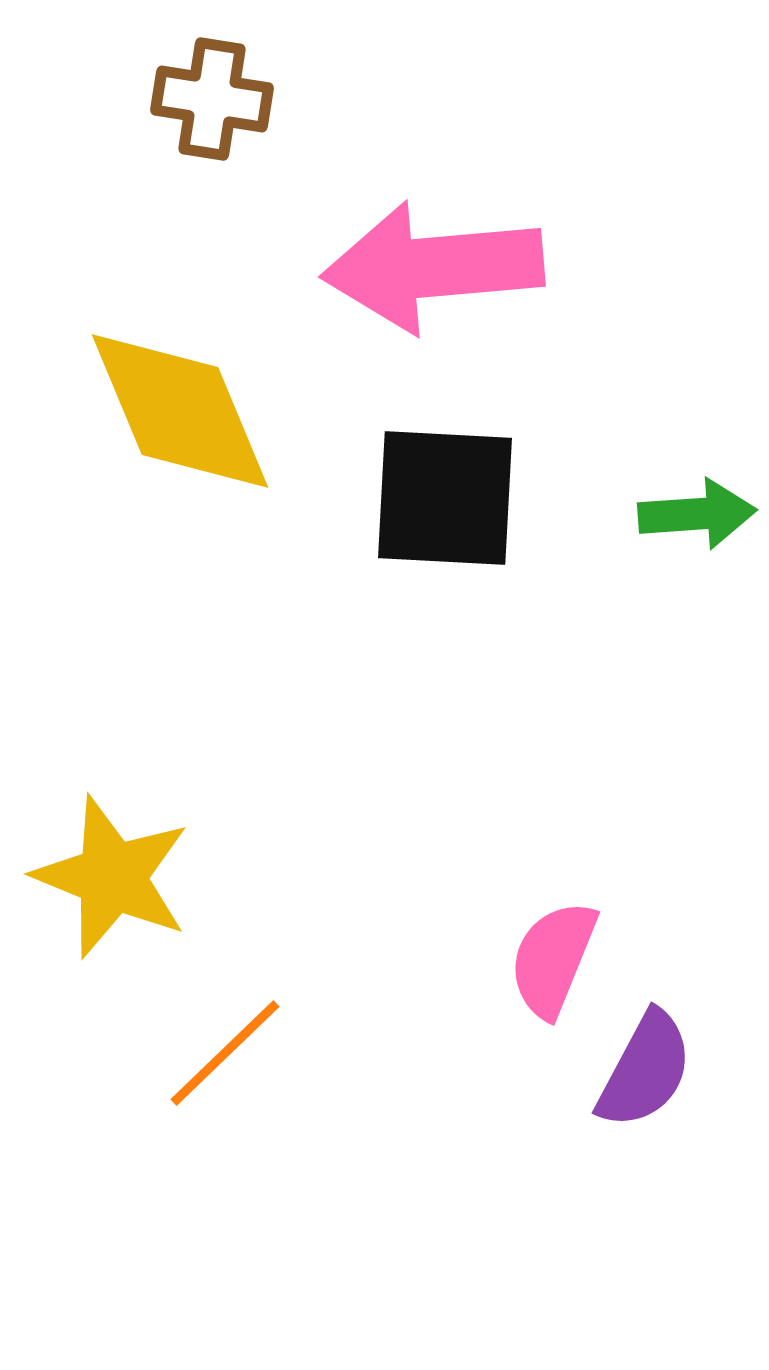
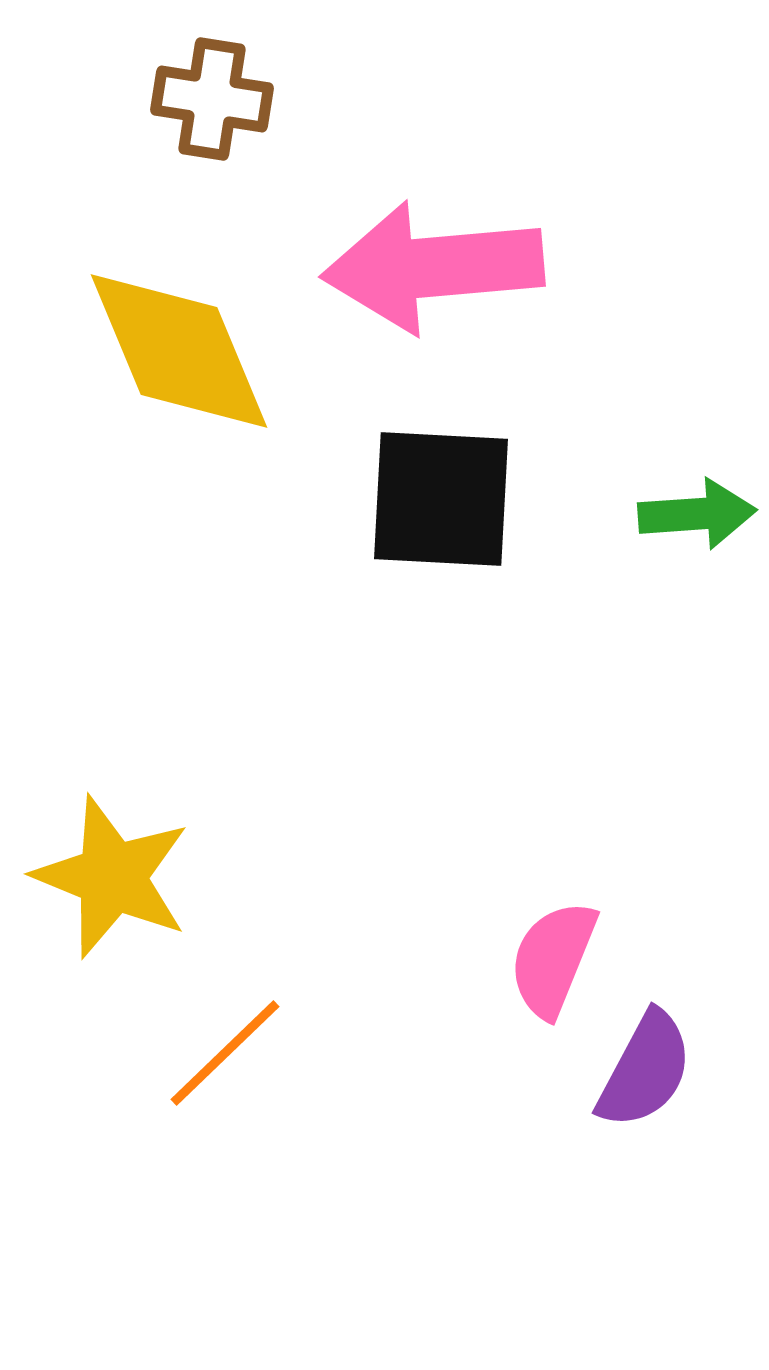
yellow diamond: moved 1 px left, 60 px up
black square: moved 4 px left, 1 px down
